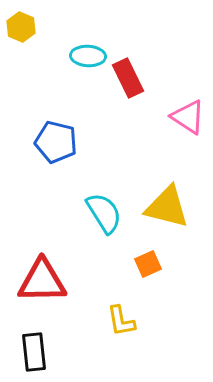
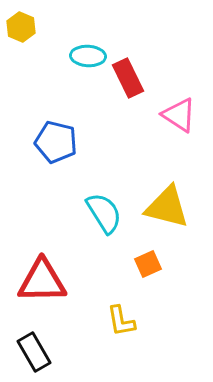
pink triangle: moved 9 px left, 2 px up
black rectangle: rotated 24 degrees counterclockwise
